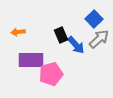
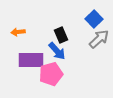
blue arrow: moved 19 px left, 6 px down
